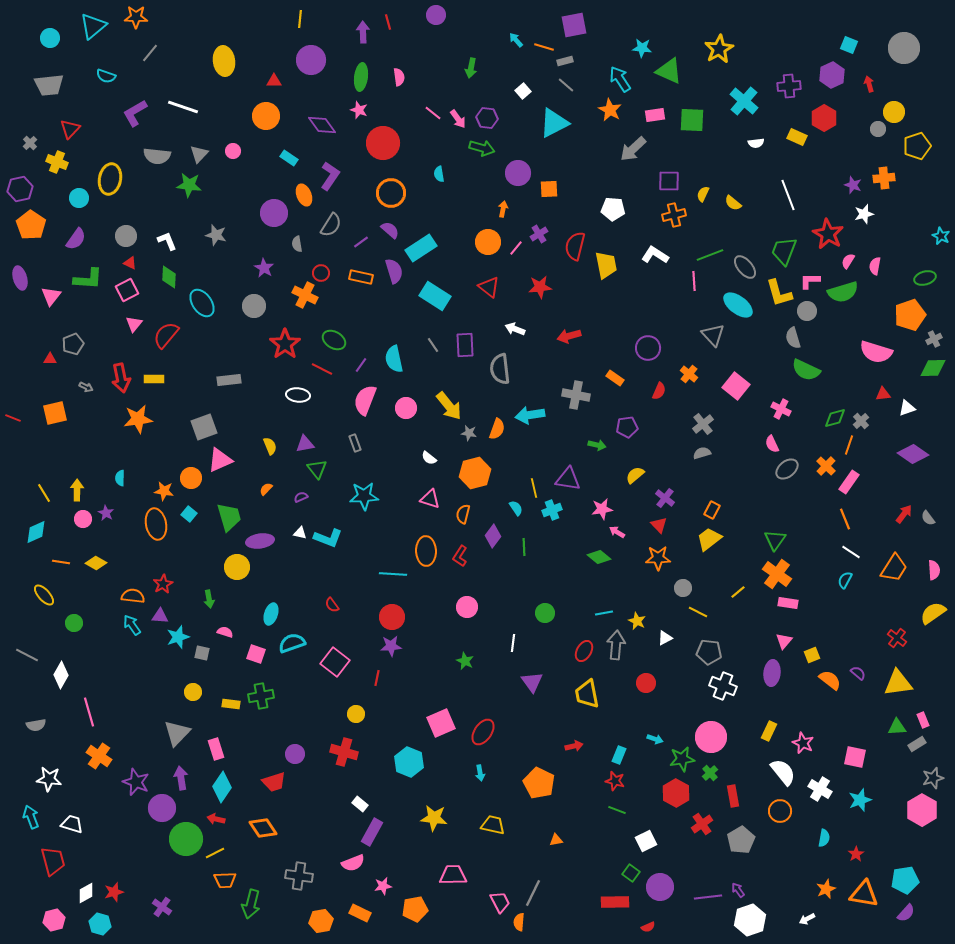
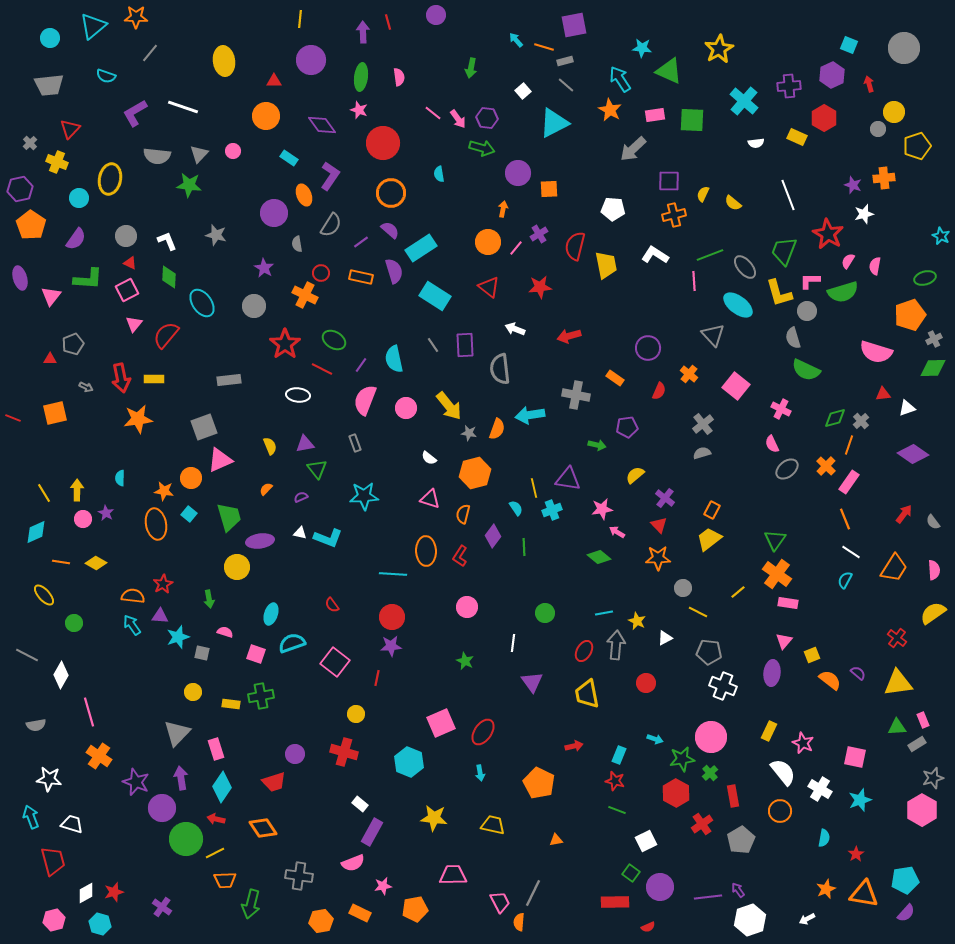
gray semicircle at (928, 518): moved 5 px right, 4 px down
